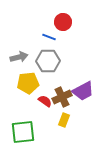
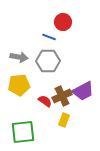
gray arrow: rotated 24 degrees clockwise
yellow pentagon: moved 9 px left, 2 px down
brown cross: moved 1 px up
